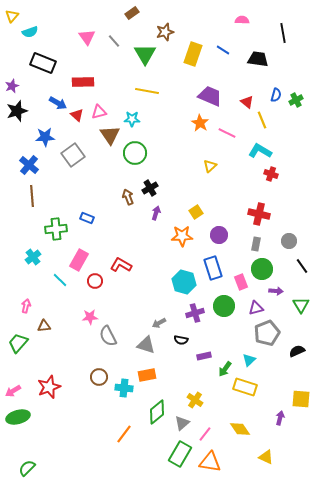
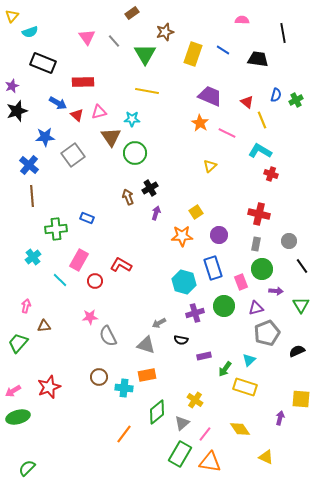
brown triangle at (110, 135): moved 1 px right, 2 px down
